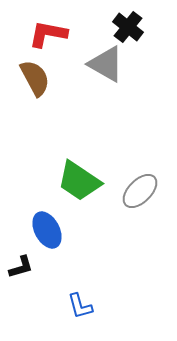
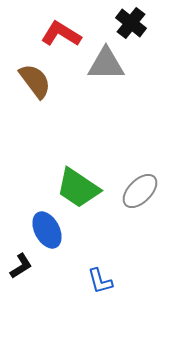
black cross: moved 3 px right, 4 px up
red L-shape: moved 13 px right; rotated 21 degrees clockwise
gray triangle: rotated 30 degrees counterclockwise
brown semicircle: moved 3 px down; rotated 9 degrees counterclockwise
green trapezoid: moved 1 px left, 7 px down
black L-shape: moved 1 px up; rotated 16 degrees counterclockwise
blue L-shape: moved 20 px right, 25 px up
